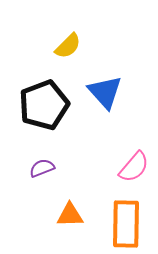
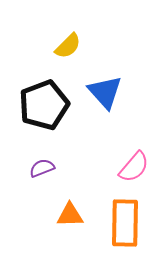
orange rectangle: moved 1 px left, 1 px up
